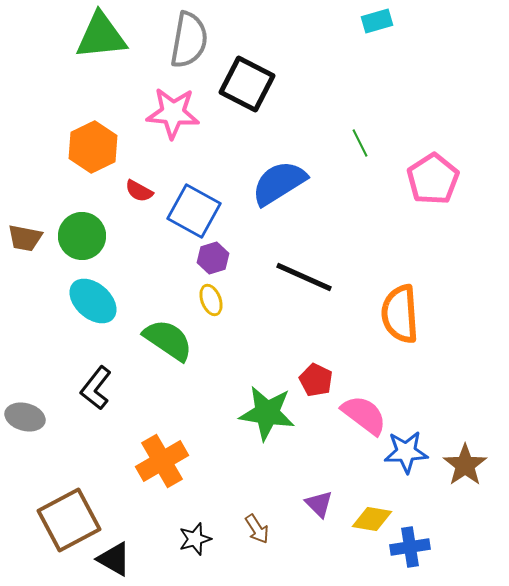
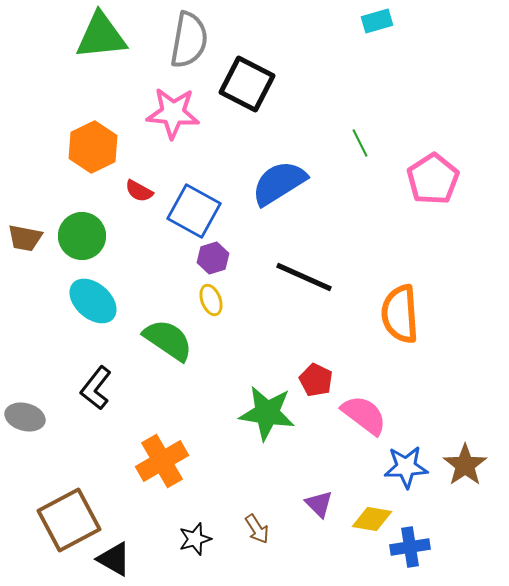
blue star: moved 15 px down
